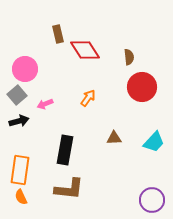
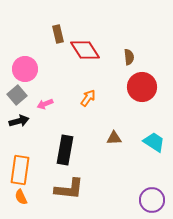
cyan trapezoid: rotated 100 degrees counterclockwise
